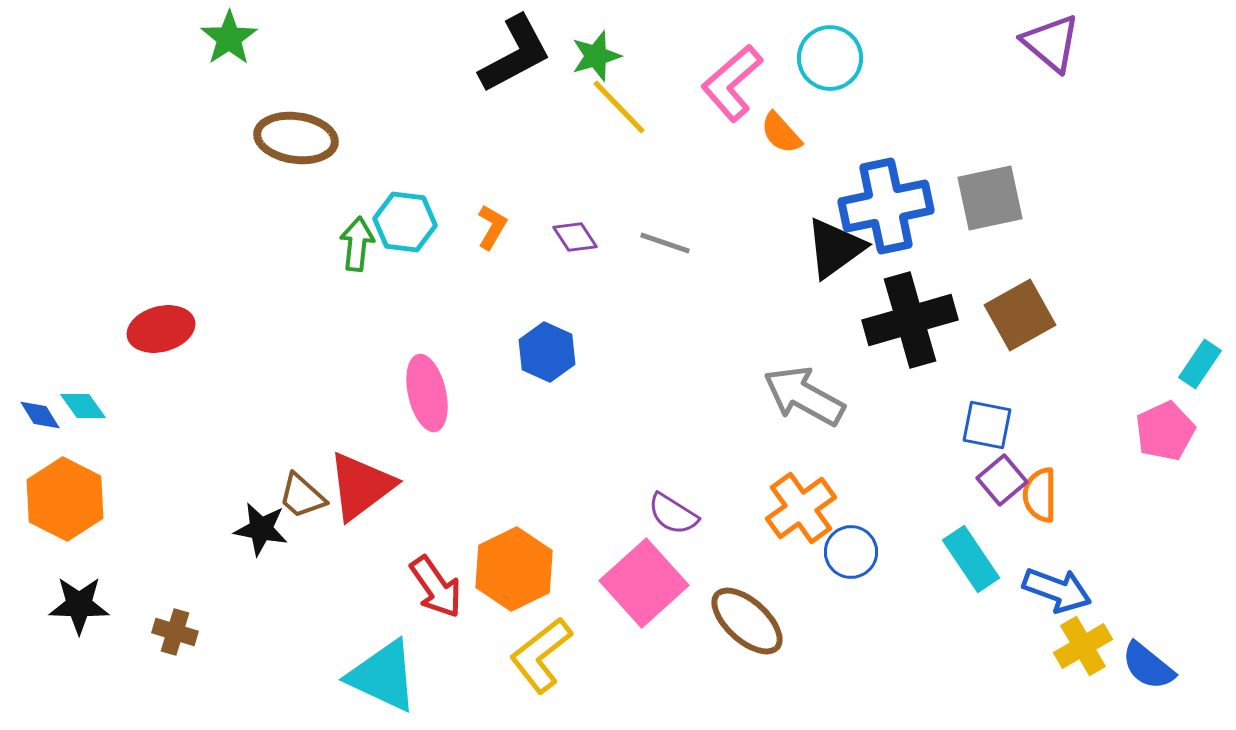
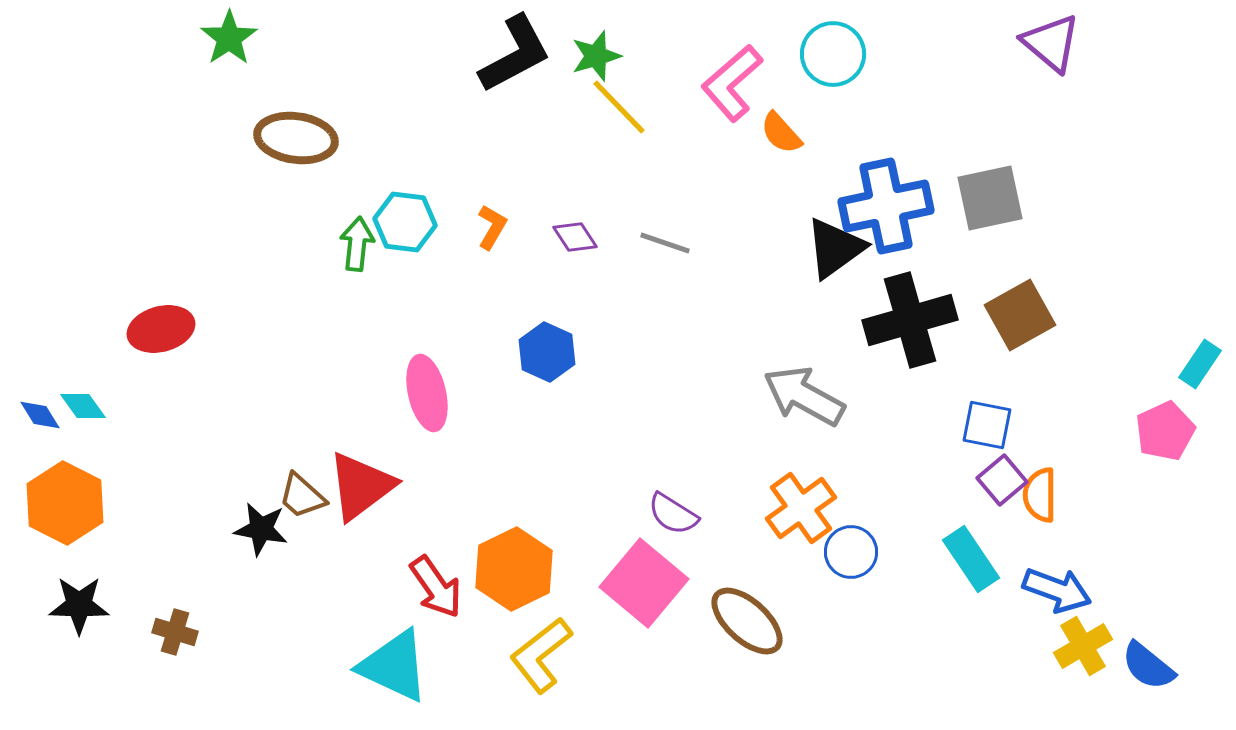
cyan circle at (830, 58): moved 3 px right, 4 px up
orange hexagon at (65, 499): moved 4 px down
pink square at (644, 583): rotated 8 degrees counterclockwise
cyan triangle at (383, 676): moved 11 px right, 10 px up
